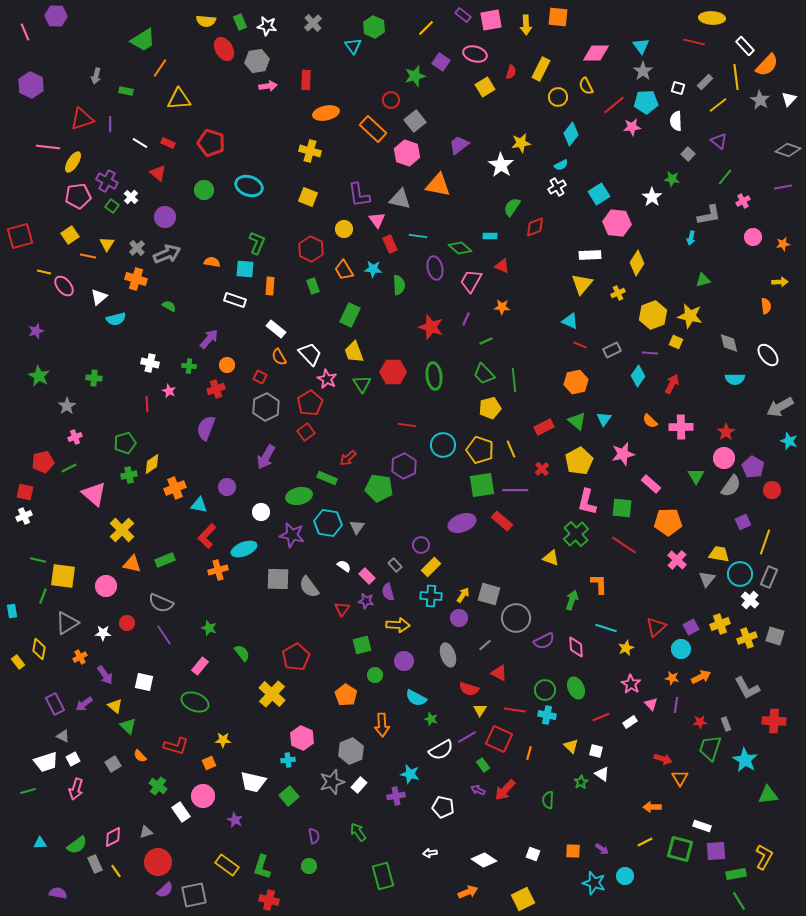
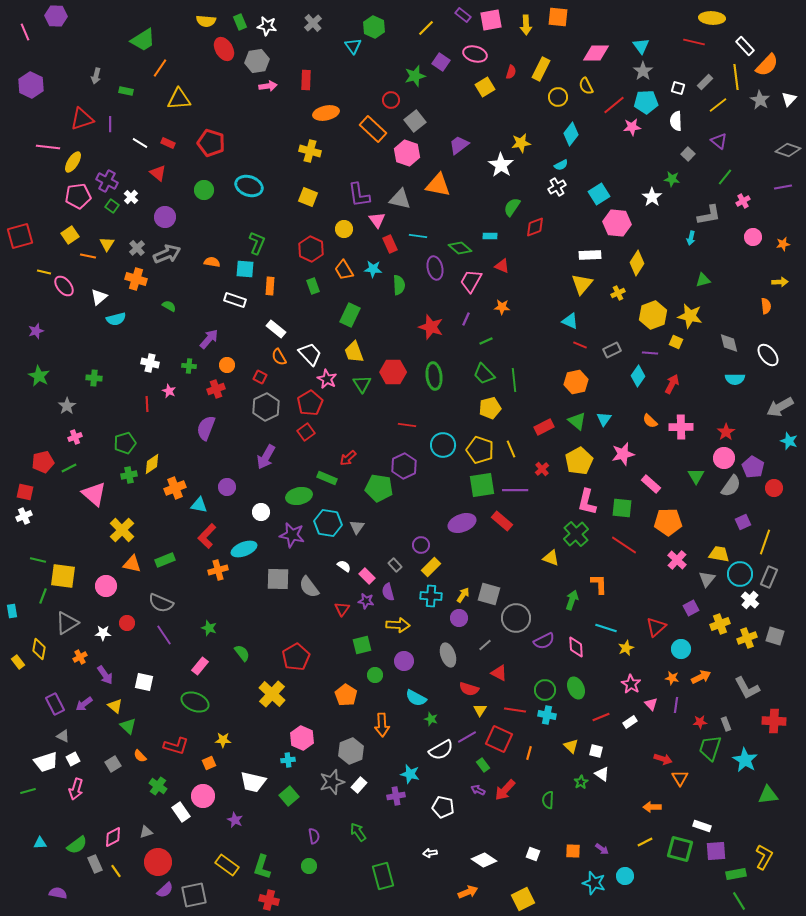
red circle at (772, 490): moved 2 px right, 2 px up
purple square at (691, 627): moved 19 px up
